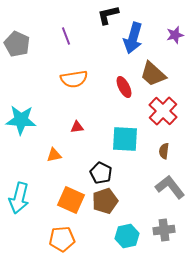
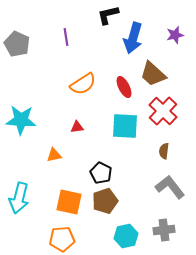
purple line: moved 1 px down; rotated 12 degrees clockwise
orange semicircle: moved 9 px right, 5 px down; rotated 24 degrees counterclockwise
cyan square: moved 13 px up
orange square: moved 2 px left, 2 px down; rotated 12 degrees counterclockwise
cyan hexagon: moved 1 px left
